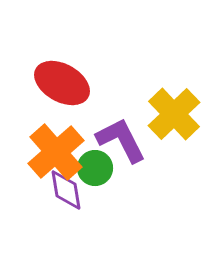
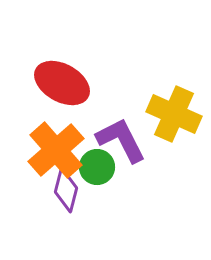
yellow cross: rotated 22 degrees counterclockwise
orange cross: moved 2 px up
green circle: moved 2 px right, 1 px up
purple diamond: rotated 24 degrees clockwise
